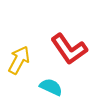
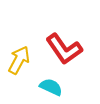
red L-shape: moved 5 px left
